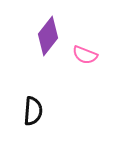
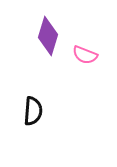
purple diamond: rotated 21 degrees counterclockwise
